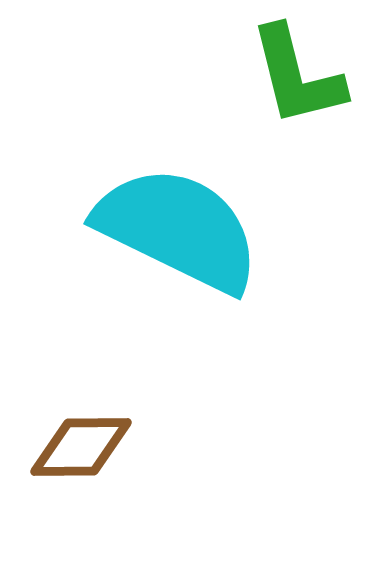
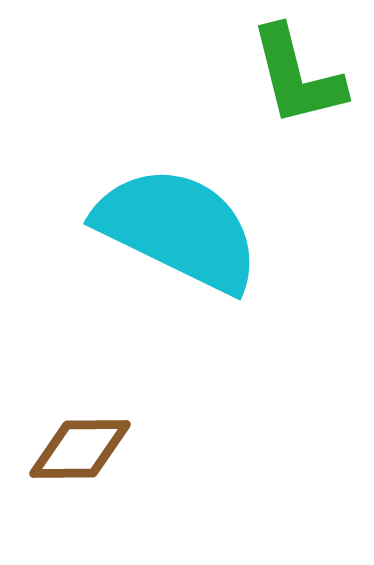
brown diamond: moved 1 px left, 2 px down
